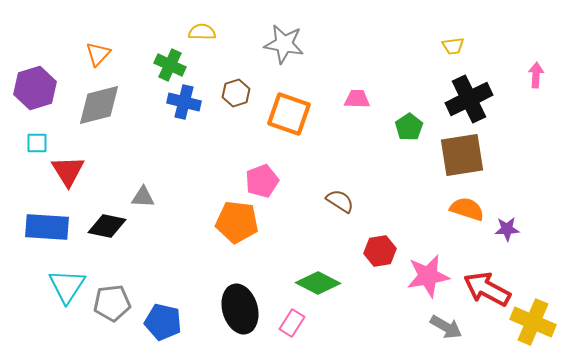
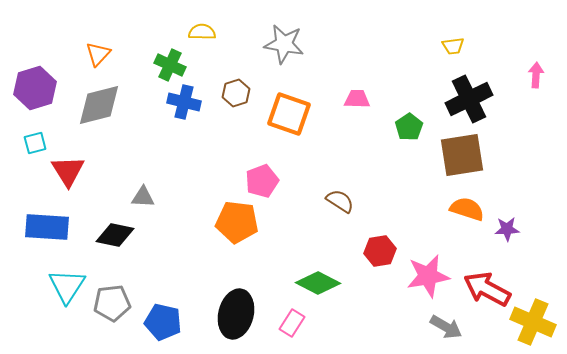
cyan square: moved 2 px left; rotated 15 degrees counterclockwise
black diamond: moved 8 px right, 9 px down
black ellipse: moved 4 px left, 5 px down; rotated 30 degrees clockwise
